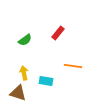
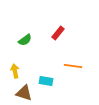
yellow arrow: moved 9 px left, 2 px up
brown triangle: moved 6 px right
